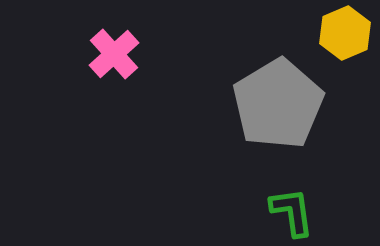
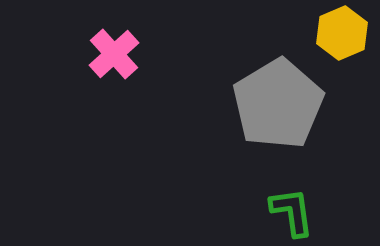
yellow hexagon: moved 3 px left
